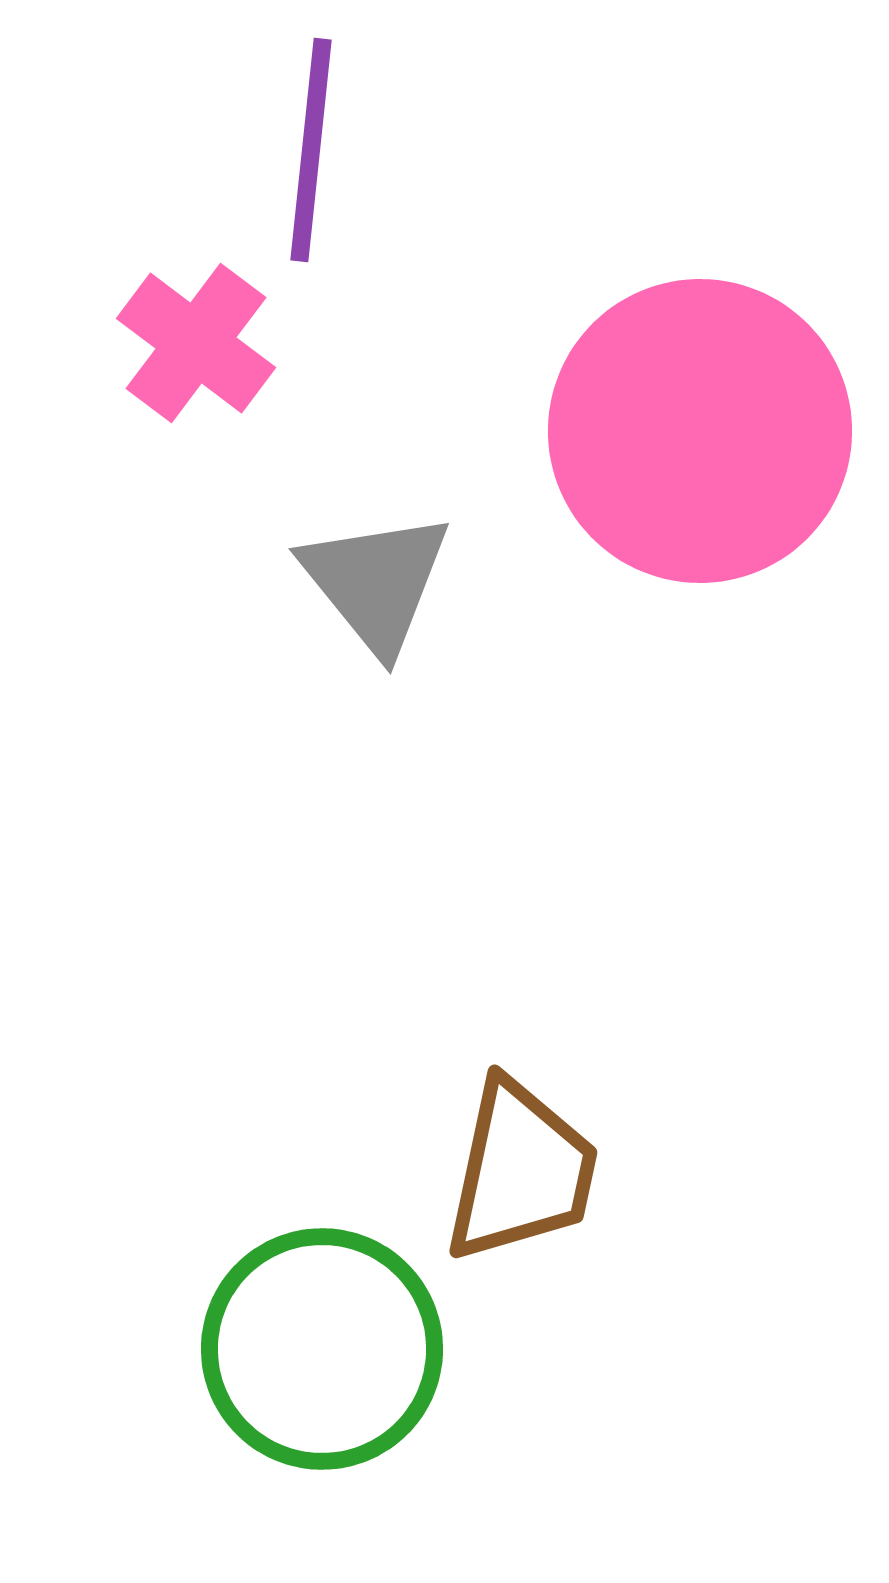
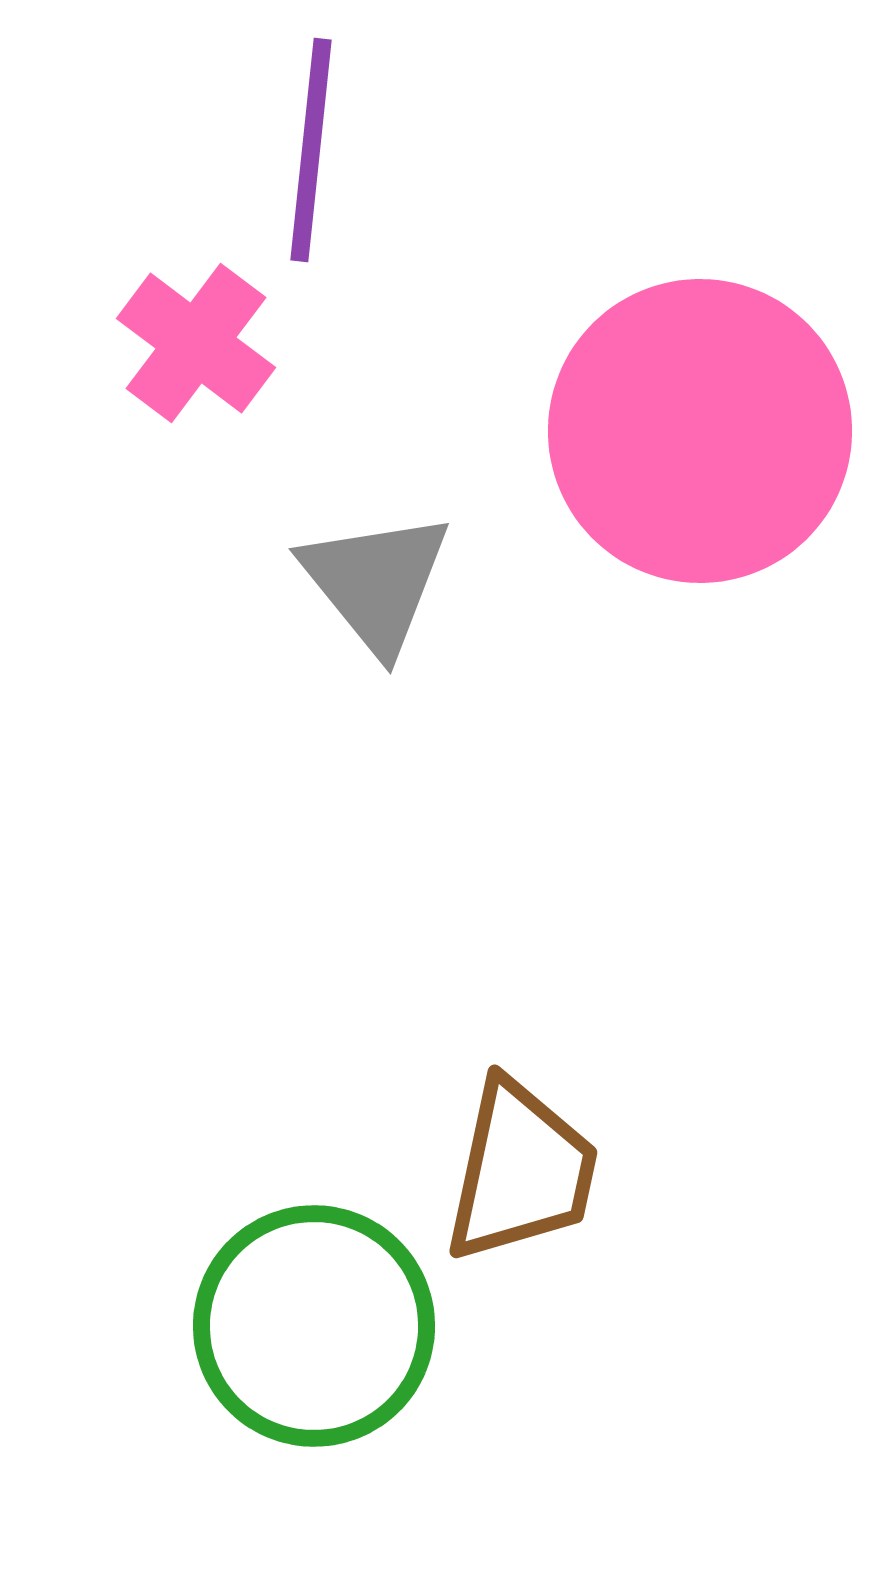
green circle: moved 8 px left, 23 px up
